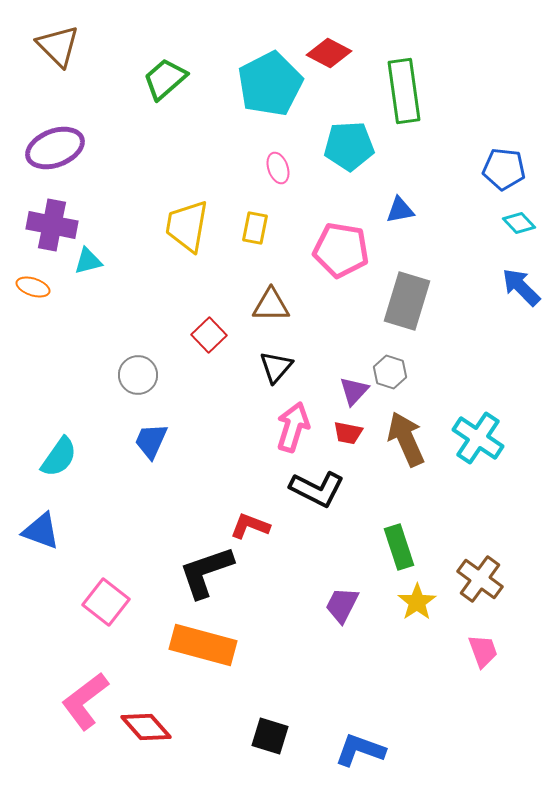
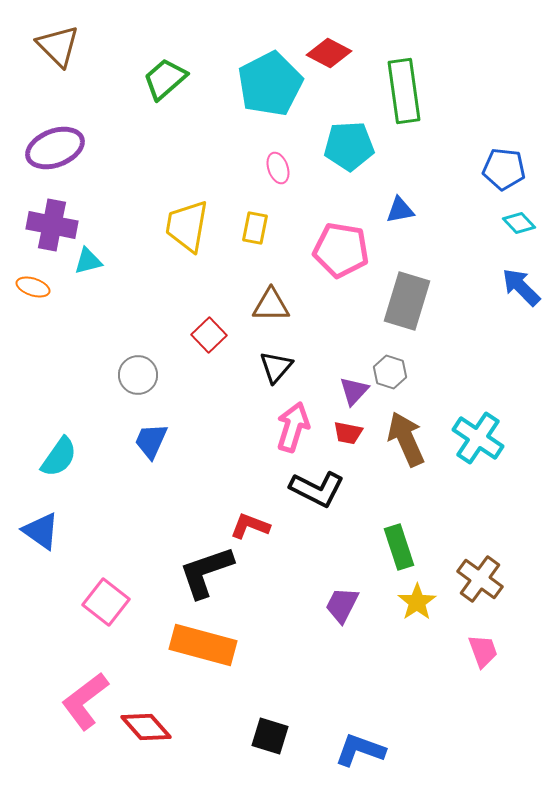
blue triangle at (41, 531): rotated 15 degrees clockwise
